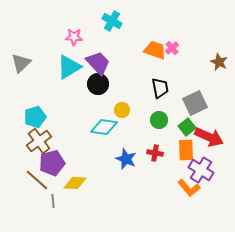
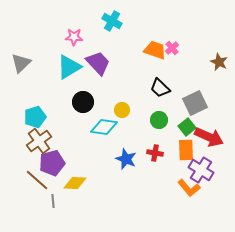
black circle: moved 15 px left, 18 px down
black trapezoid: rotated 145 degrees clockwise
